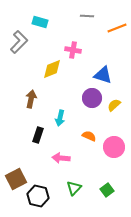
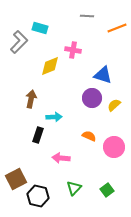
cyan rectangle: moved 6 px down
yellow diamond: moved 2 px left, 3 px up
cyan arrow: moved 6 px left, 1 px up; rotated 105 degrees counterclockwise
